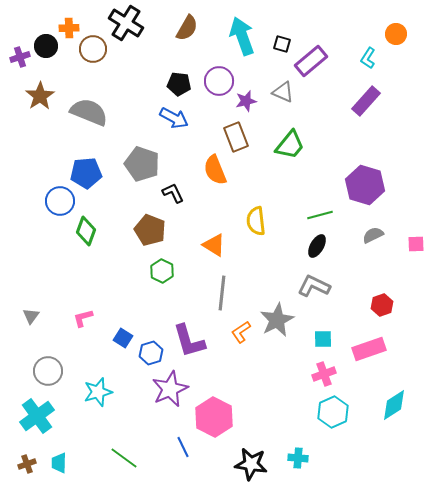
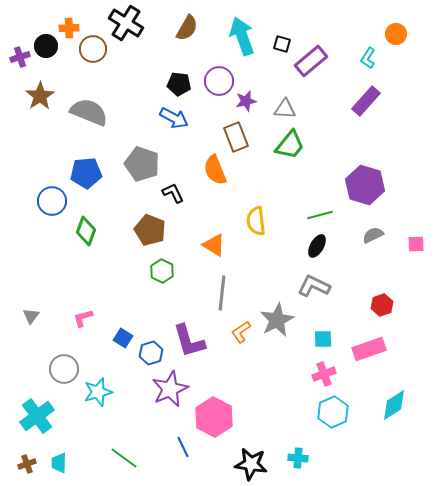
gray triangle at (283, 92): moved 2 px right, 17 px down; rotated 20 degrees counterclockwise
blue circle at (60, 201): moved 8 px left
gray circle at (48, 371): moved 16 px right, 2 px up
